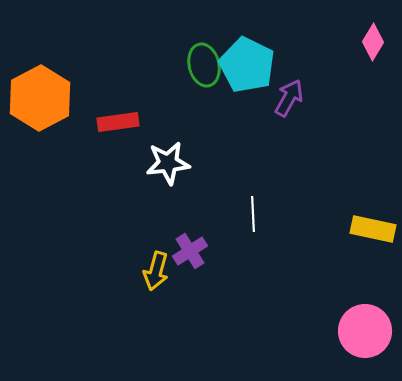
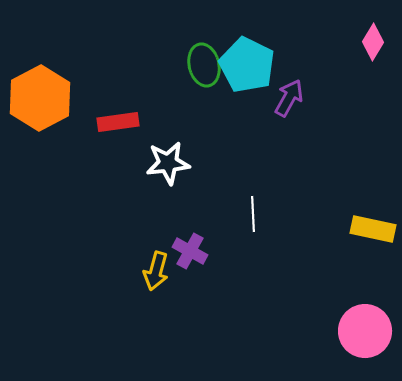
purple cross: rotated 28 degrees counterclockwise
